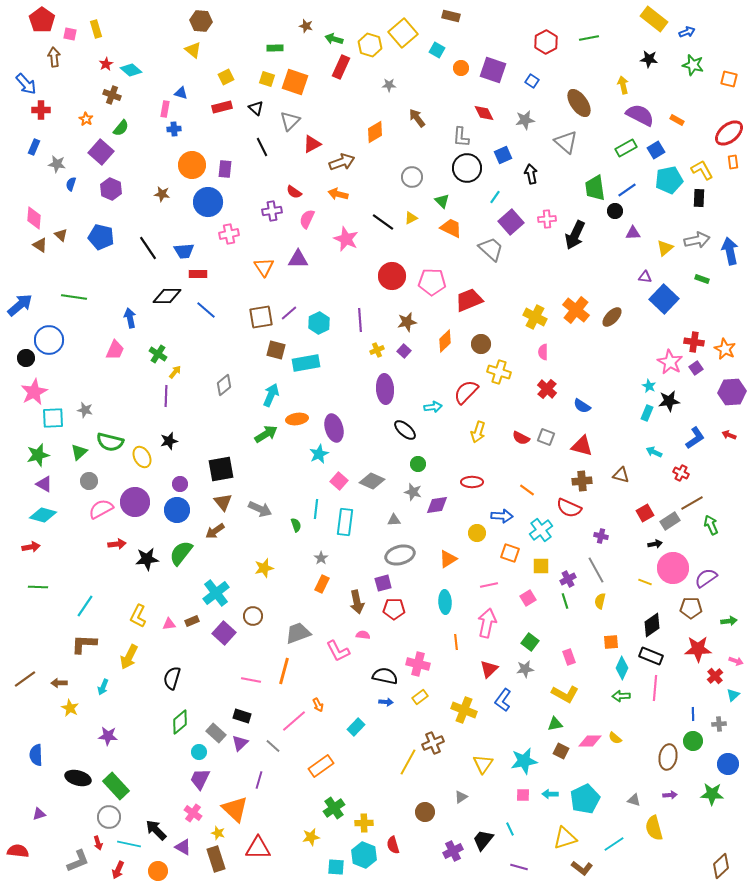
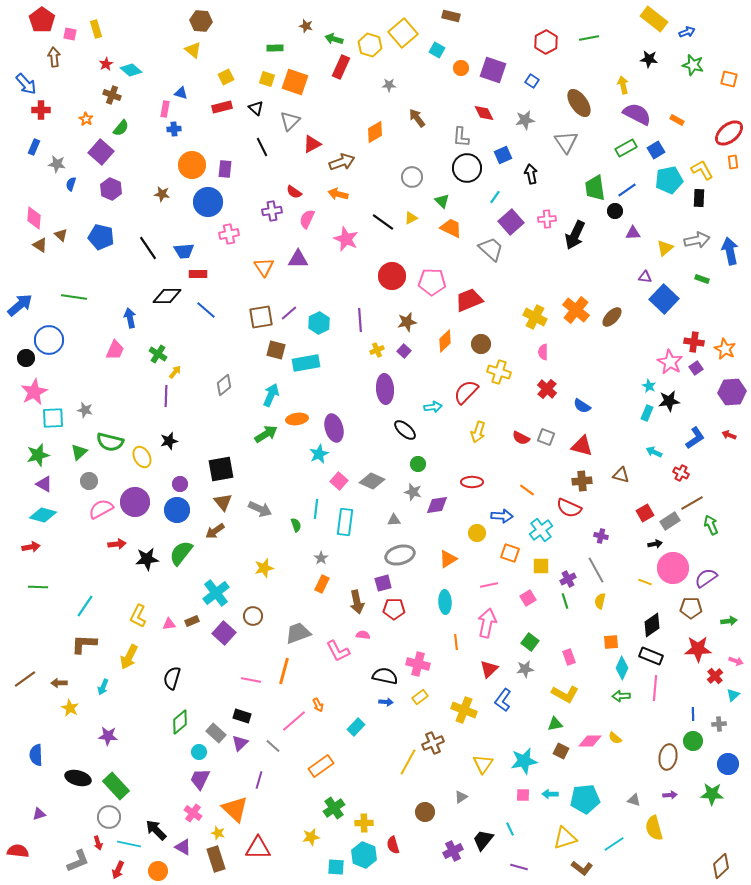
purple semicircle at (640, 115): moved 3 px left, 1 px up
gray triangle at (566, 142): rotated 15 degrees clockwise
cyan pentagon at (585, 799): rotated 20 degrees clockwise
